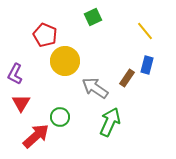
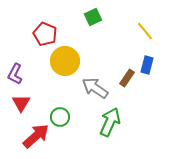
red pentagon: moved 1 px up
